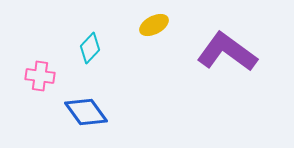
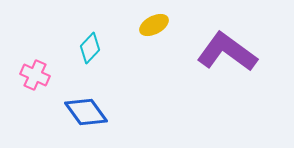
pink cross: moved 5 px left, 1 px up; rotated 16 degrees clockwise
